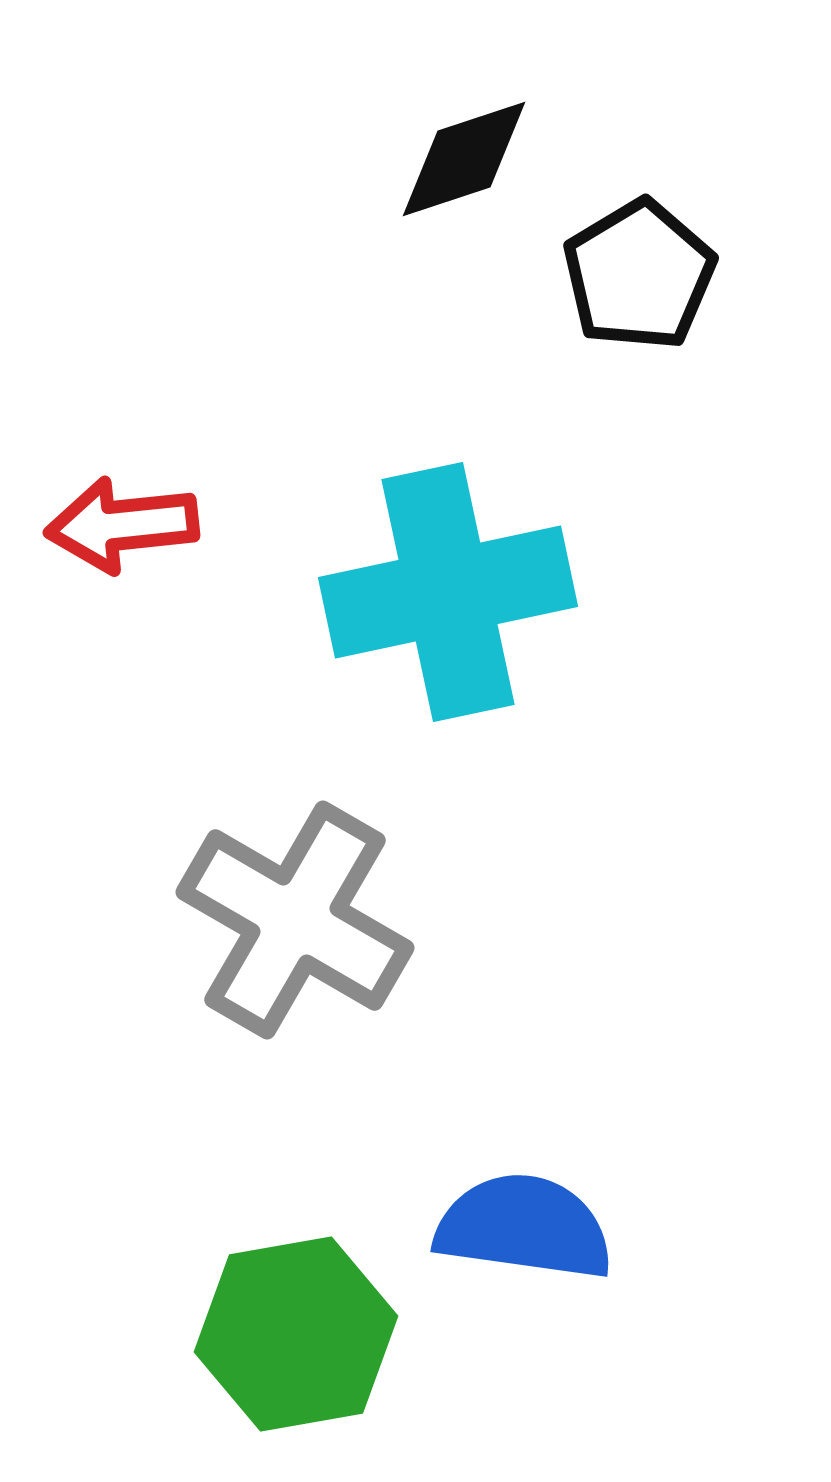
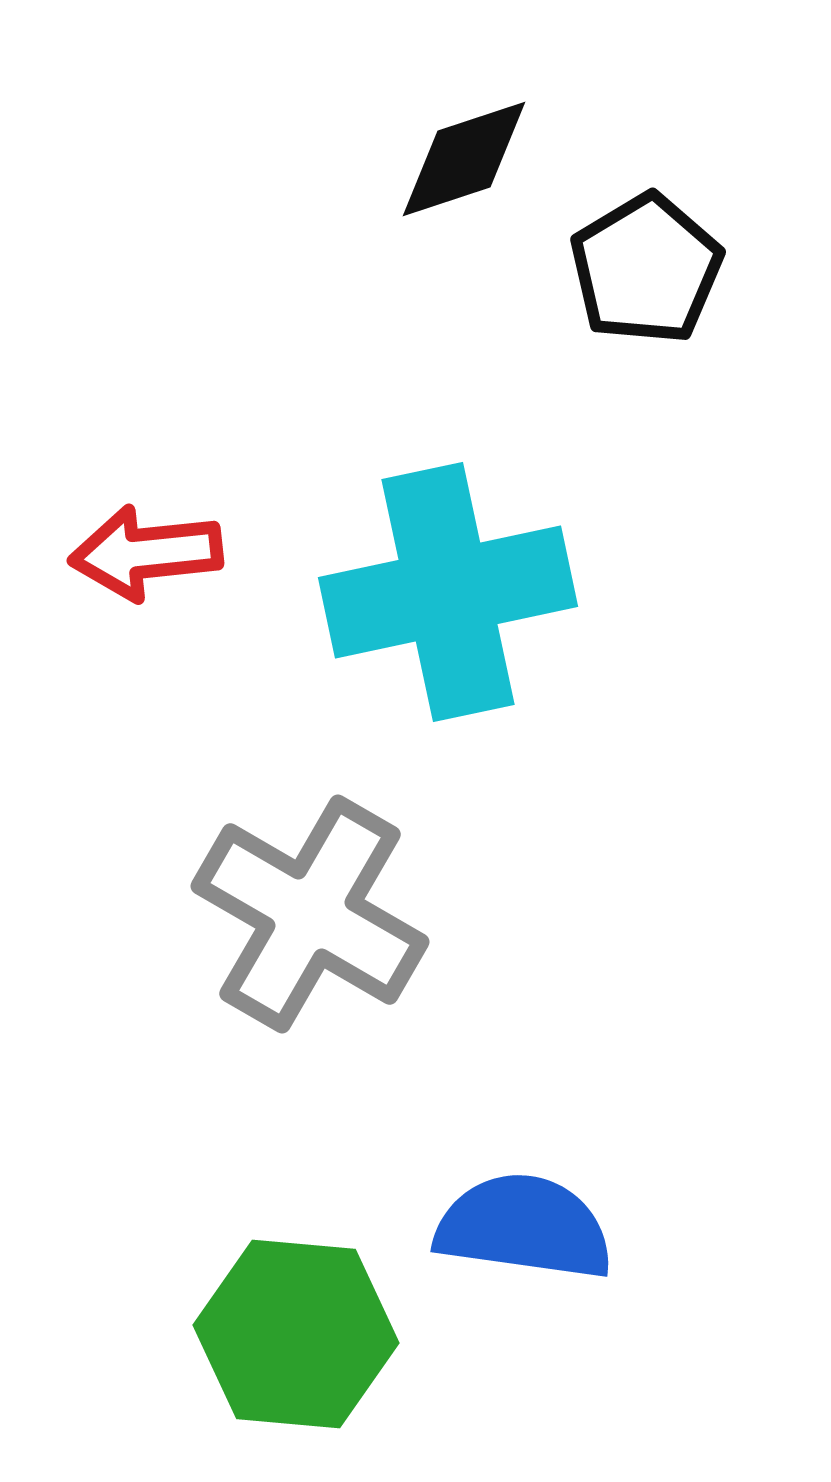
black pentagon: moved 7 px right, 6 px up
red arrow: moved 24 px right, 28 px down
gray cross: moved 15 px right, 6 px up
green hexagon: rotated 15 degrees clockwise
